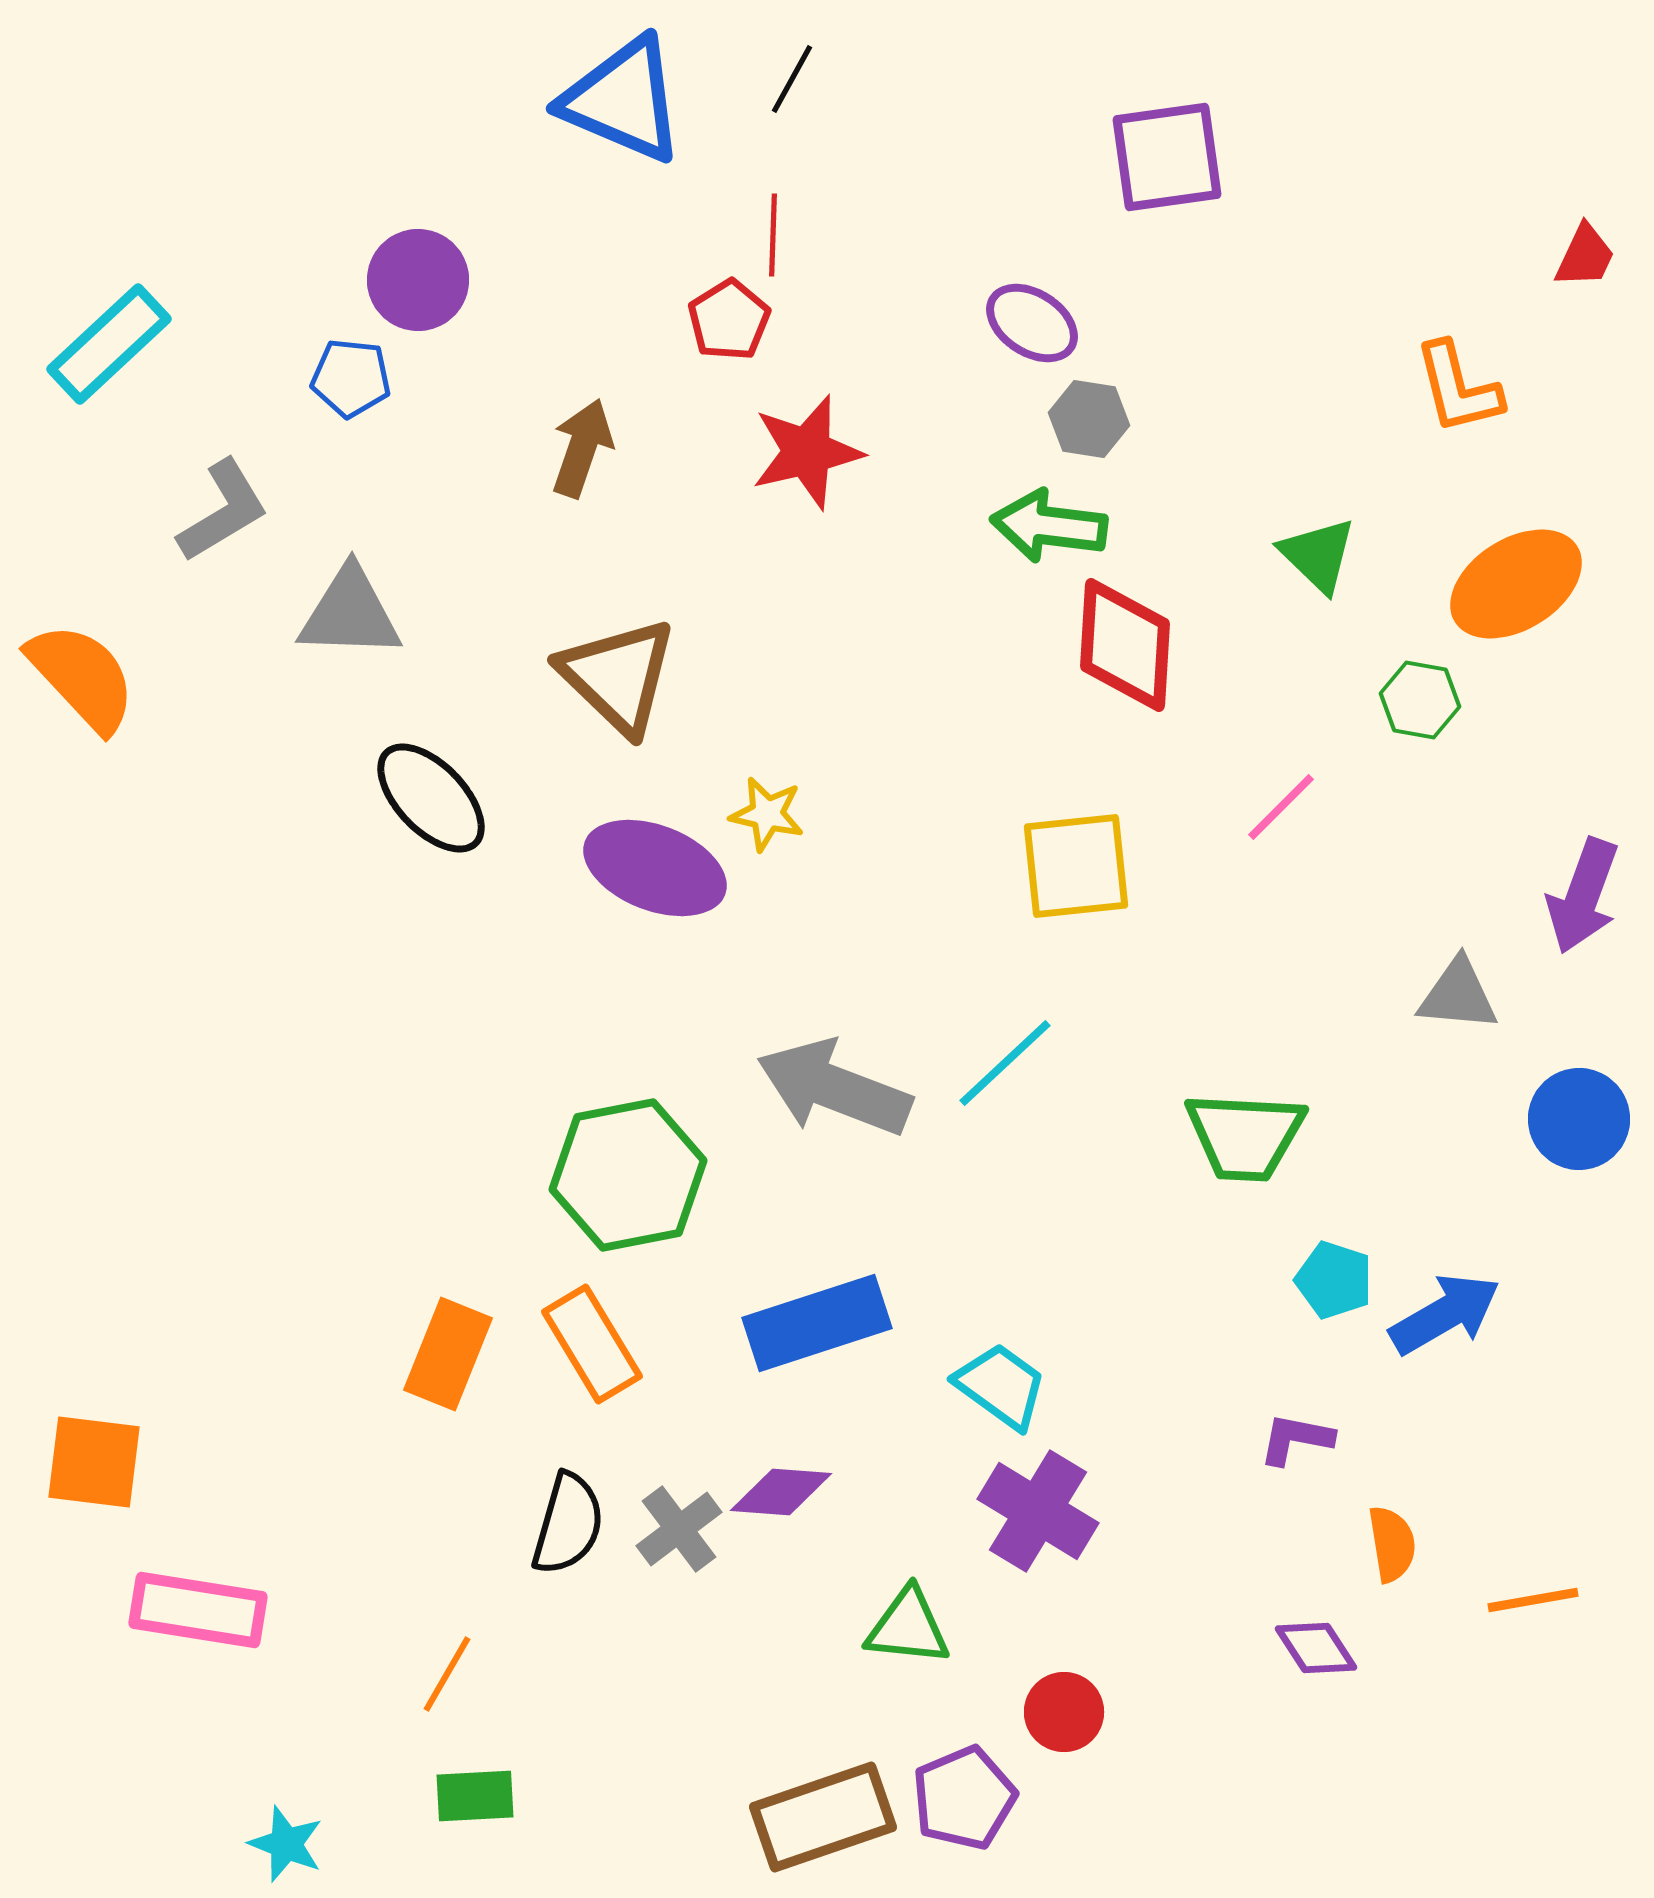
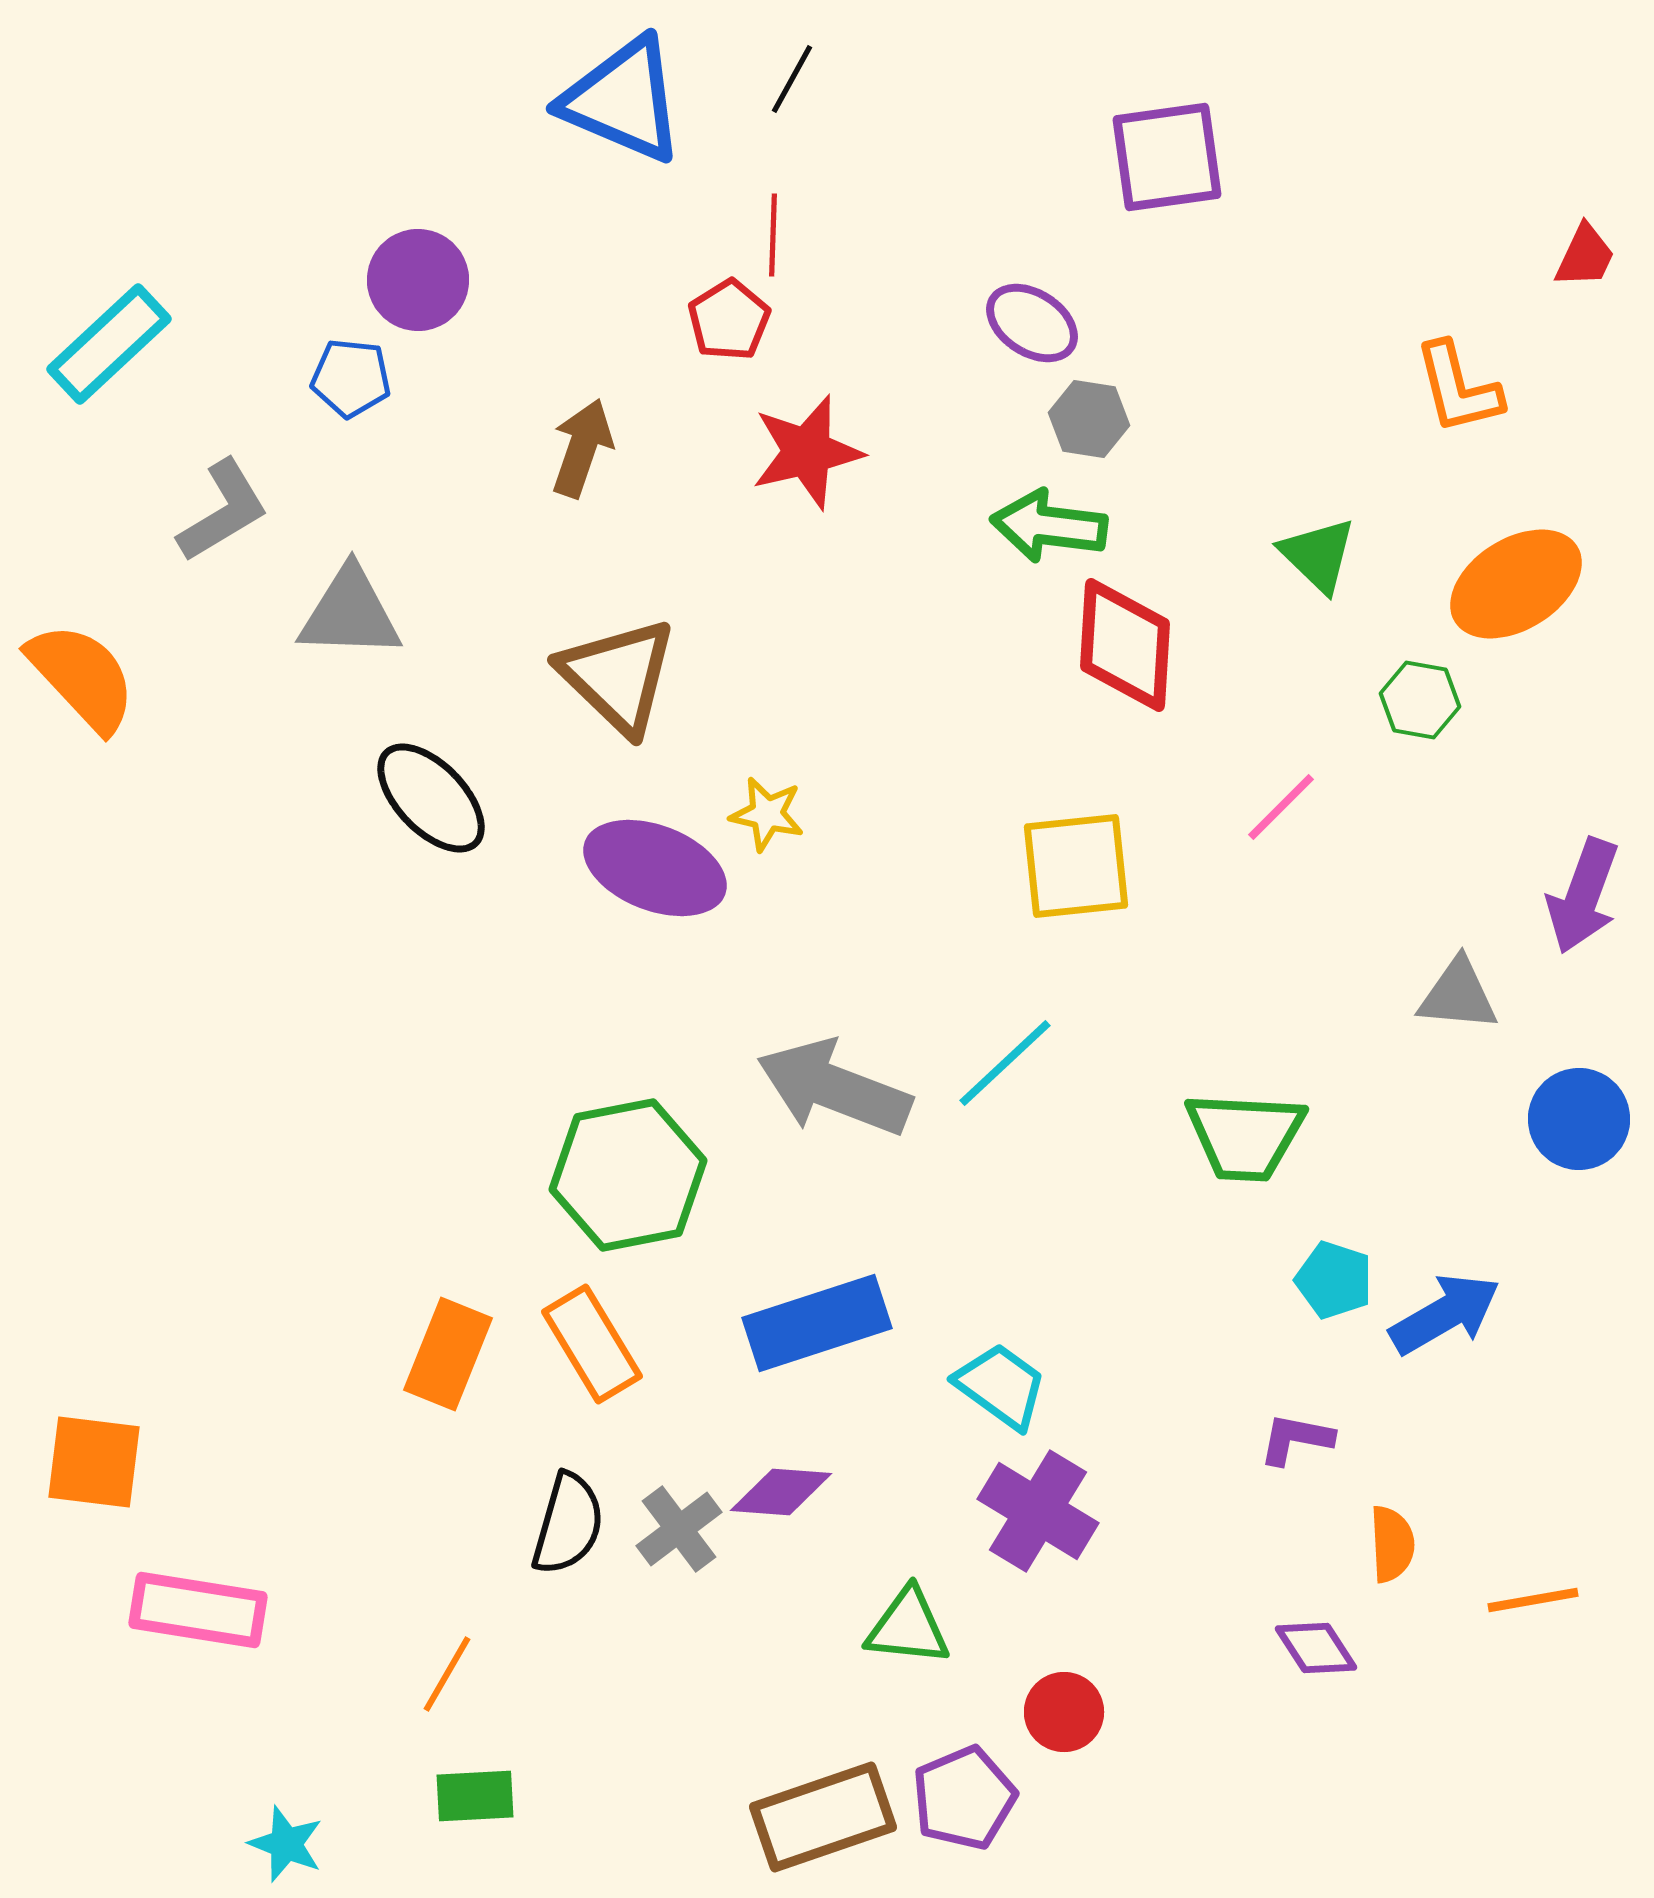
orange semicircle at (1392, 1544): rotated 6 degrees clockwise
